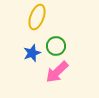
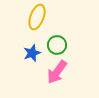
green circle: moved 1 px right, 1 px up
pink arrow: rotated 10 degrees counterclockwise
